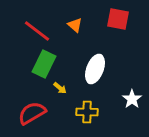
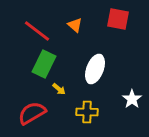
yellow arrow: moved 1 px left, 1 px down
